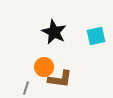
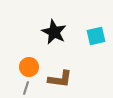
orange circle: moved 15 px left
